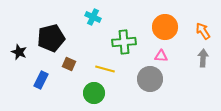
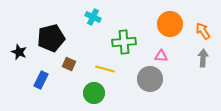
orange circle: moved 5 px right, 3 px up
